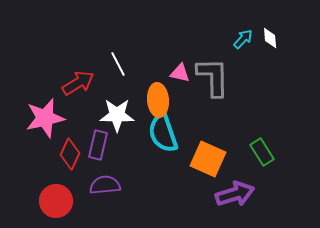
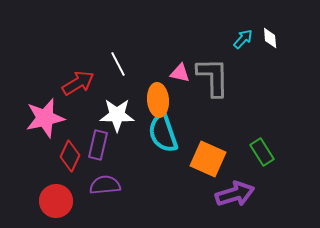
red diamond: moved 2 px down
